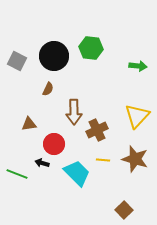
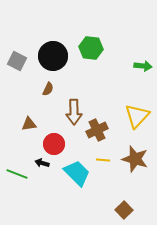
black circle: moved 1 px left
green arrow: moved 5 px right
